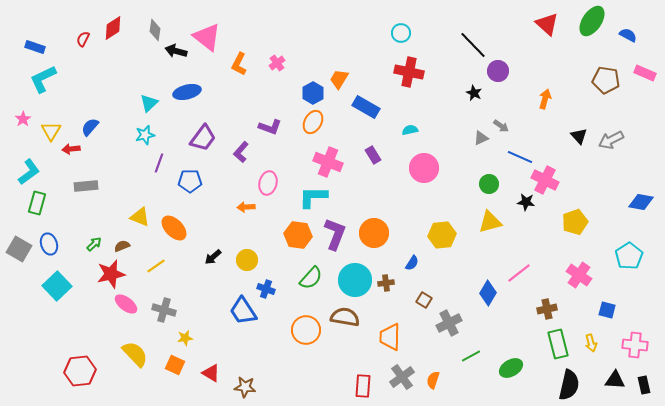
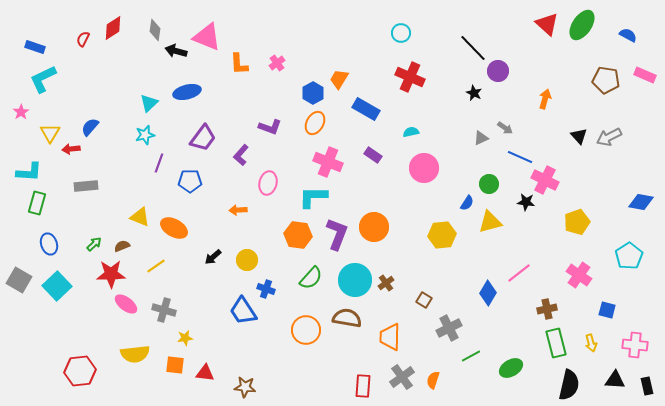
green ellipse at (592, 21): moved 10 px left, 4 px down
pink triangle at (207, 37): rotated 16 degrees counterclockwise
black line at (473, 45): moved 3 px down
orange L-shape at (239, 64): rotated 30 degrees counterclockwise
red cross at (409, 72): moved 1 px right, 5 px down; rotated 12 degrees clockwise
pink rectangle at (645, 73): moved 2 px down
blue rectangle at (366, 107): moved 2 px down
pink star at (23, 119): moved 2 px left, 7 px up
orange ellipse at (313, 122): moved 2 px right, 1 px down
gray arrow at (501, 126): moved 4 px right, 2 px down
cyan semicircle at (410, 130): moved 1 px right, 2 px down
yellow triangle at (51, 131): moved 1 px left, 2 px down
gray arrow at (611, 140): moved 2 px left, 3 px up
purple L-shape at (241, 152): moved 3 px down
purple rectangle at (373, 155): rotated 24 degrees counterclockwise
cyan L-shape at (29, 172): rotated 40 degrees clockwise
orange arrow at (246, 207): moved 8 px left, 3 px down
yellow pentagon at (575, 222): moved 2 px right
orange ellipse at (174, 228): rotated 16 degrees counterclockwise
orange circle at (374, 233): moved 6 px up
purple L-shape at (335, 234): moved 2 px right
gray square at (19, 249): moved 31 px down
blue semicircle at (412, 263): moved 55 px right, 60 px up
red star at (111, 274): rotated 12 degrees clockwise
brown cross at (386, 283): rotated 28 degrees counterclockwise
brown semicircle at (345, 317): moved 2 px right, 1 px down
gray cross at (449, 323): moved 5 px down
green rectangle at (558, 344): moved 2 px left, 1 px up
yellow semicircle at (135, 354): rotated 128 degrees clockwise
orange square at (175, 365): rotated 18 degrees counterclockwise
red triangle at (211, 373): moved 6 px left; rotated 24 degrees counterclockwise
black rectangle at (644, 385): moved 3 px right, 1 px down
